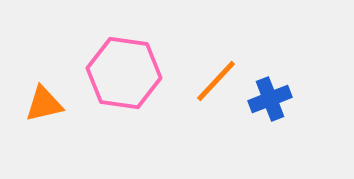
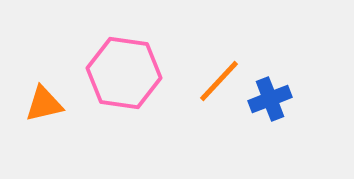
orange line: moved 3 px right
